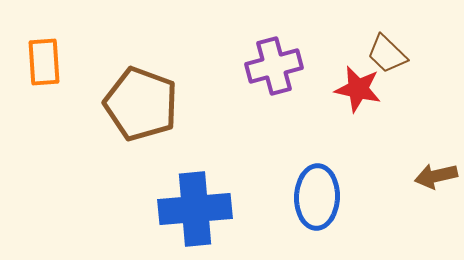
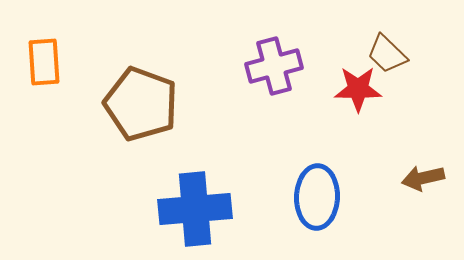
red star: rotated 12 degrees counterclockwise
brown arrow: moved 13 px left, 2 px down
